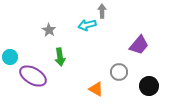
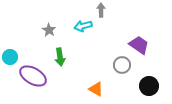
gray arrow: moved 1 px left, 1 px up
cyan arrow: moved 4 px left, 1 px down
purple trapezoid: rotated 95 degrees counterclockwise
gray circle: moved 3 px right, 7 px up
